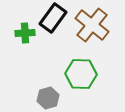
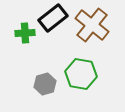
black rectangle: rotated 16 degrees clockwise
green hexagon: rotated 8 degrees clockwise
gray hexagon: moved 3 px left, 14 px up
